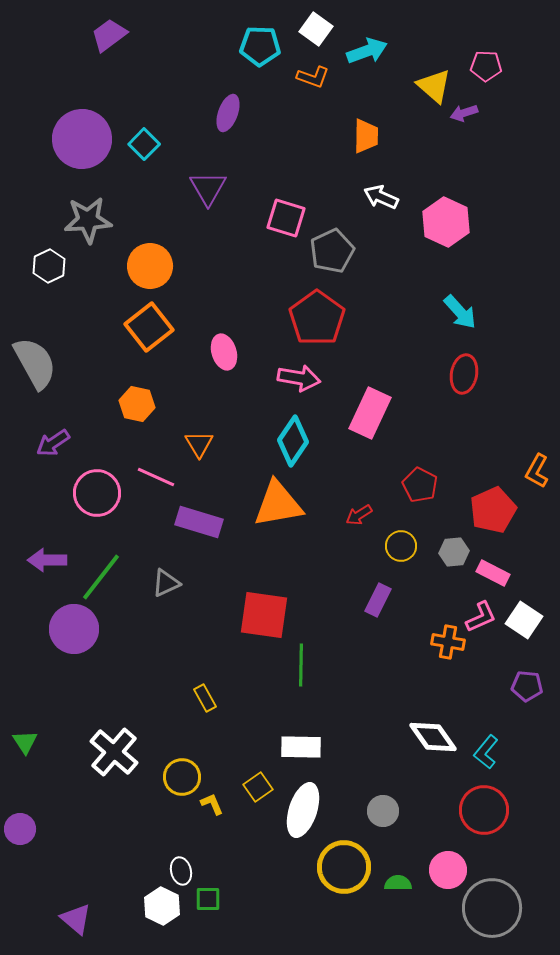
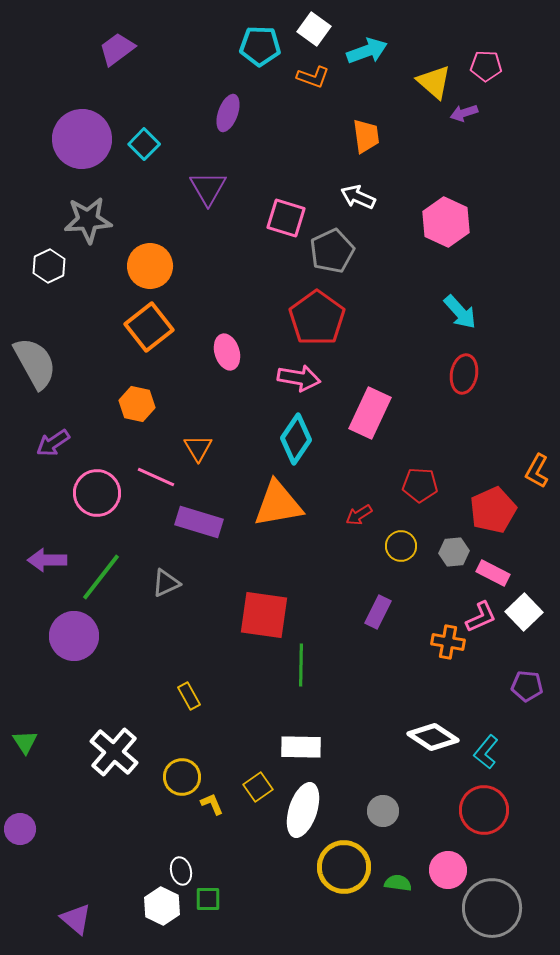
white square at (316, 29): moved 2 px left
purple trapezoid at (109, 35): moved 8 px right, 14 px down
yellow triangle at (434, 86): moved 4 px up
orange trapezoid at (366, 136): rotated 9 degrees counterclockwise
white arrow at (381, 197): moved 23 px left
pink ellipse at (224, 352): moved 3 px right
cyan diamond at (293, 441): moved 3 px right, 2 px up
orange triangle at (199, 444): moved 1 px left, 4 px down
red pentagon at (420, 485): rotated 24 degrees counterclockwise
purple rectangle at (378, 600): moved 12 px down
white square at (524, 620): moved 8 px up; rotated 12 degrees clockwise
purple circle at (74, 629): moved 7 px down
yellow rectangle at (205, 698): moved 16 px left, 2 px up
white diamond at (433, 737): rotated 21 degrees counterclockwise
green semicircle at (398, 883): rotated 8 degrees clockwise
